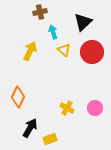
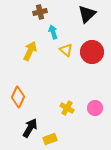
black triangle: moved 4 px right, 8 px up
yellow triangle: moved 2 px right
